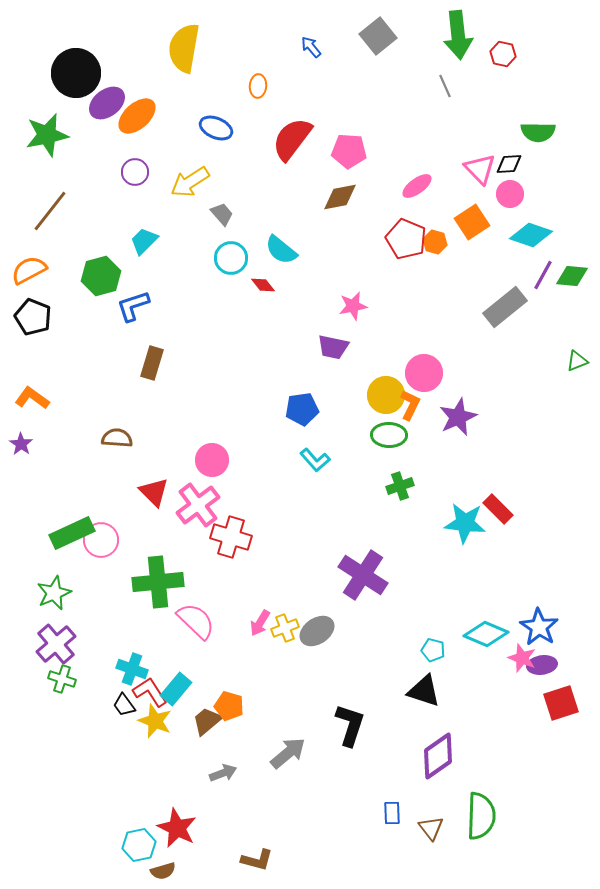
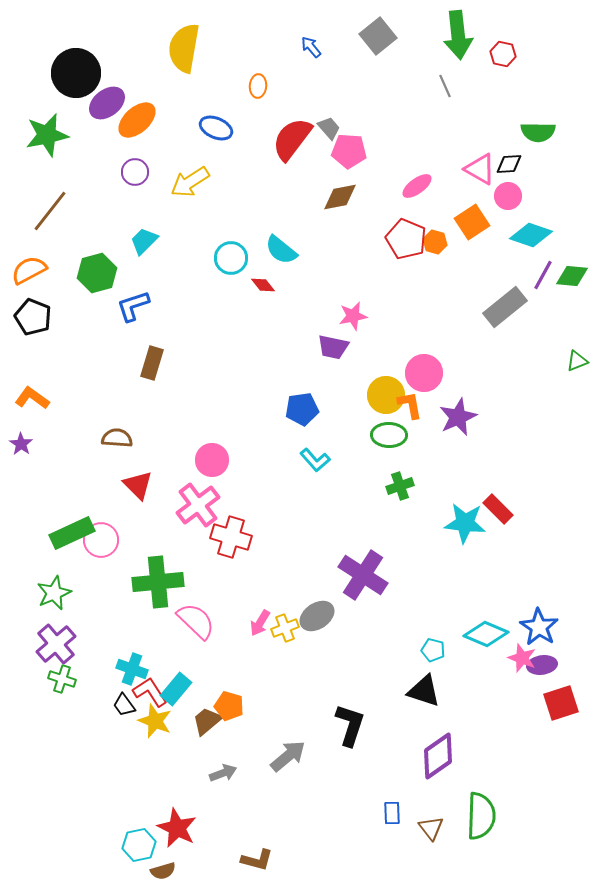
orange ellipse at (137, 116): moved 4 px down
pink triangle at (480, 169): rotated 16 degrees counterclockwise
pink circle at (510, 194): moved 2 px left, 2 px down
gray trapezoid at (222, 214): moved 107 px right, 86 px up
green hexagon at (101, 276): moved 4 px left, 3 px up
pink star at (353, 306): moved 10 px down
orange L-shape at (410, 405): rotated 36 degrees counterclockwise
red triangle at (154, 492): moved 16 px left, 7 px up
gray ellipse at (317, 631): moved 15 px up
gray arrow at (288, 753): moved 3 px down
